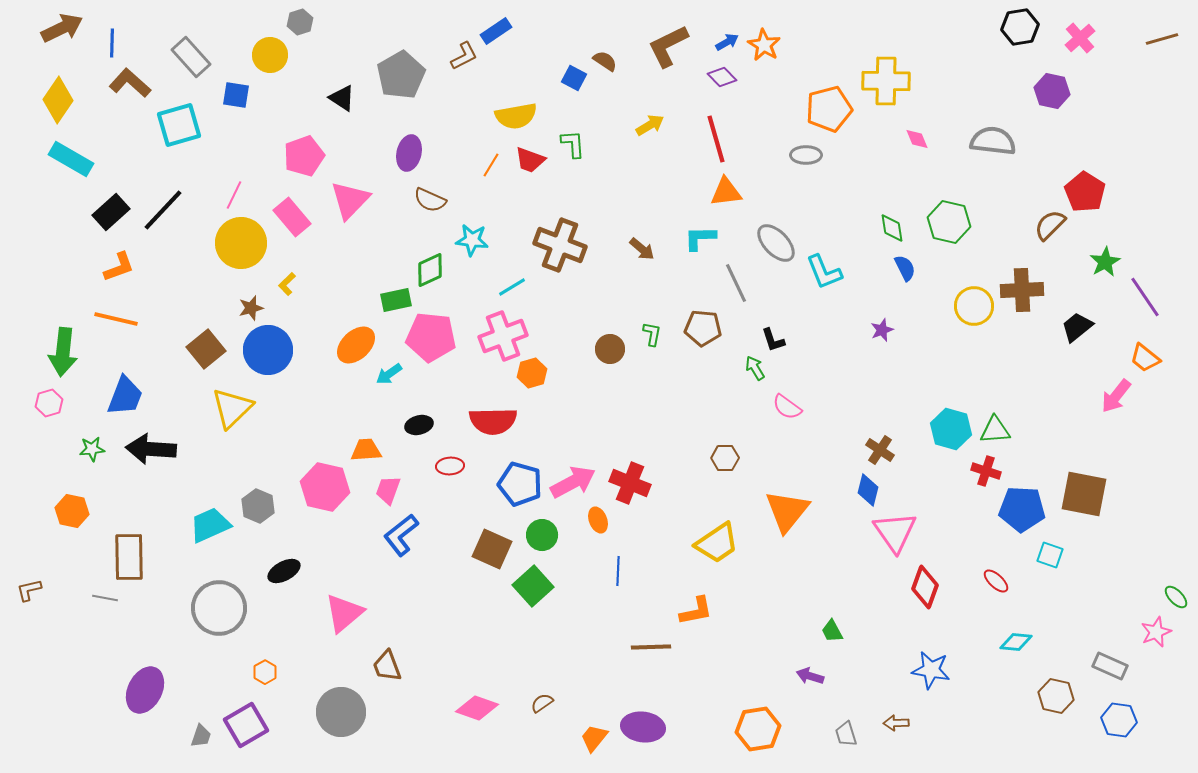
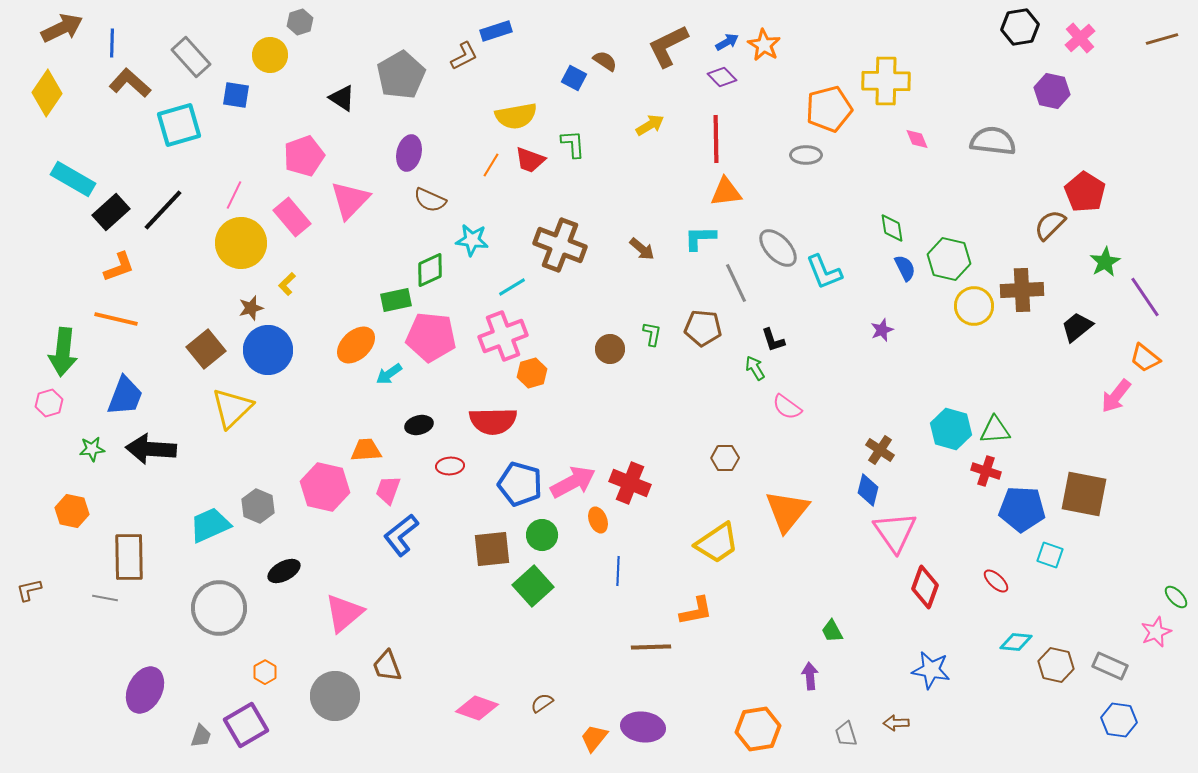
blue rectangle at (496, 31): rotated 16 degrees clockwise
yellow diamond at (58, 100): moved 11 px left, 7 px up
red line at (716, 139): rotated 15 degrees clockwise
cyan rectangle at (71, 159): moved 2 px right, 20 px down
green hexagon at (949, 222): moved 37 px down
gray ellipse at (776, 243): moved 2 px right, 5 px down
brown square at (492, 549): rotated 30 degrees counterclockwise
purple arrow at (810, 676): rotated 68 degrees clockwise
brown hexagon at (1056, 696): moved 31 px up
gray circle at (341, 712): moved 6 px left, 16 px up
